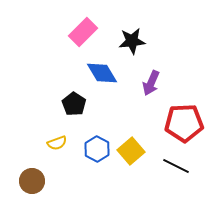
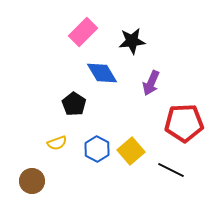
black line: moved 5 px left, 4 px down
